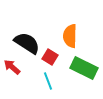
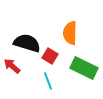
orange semicircle: moved 3 px up
black semicircle: rotated 16 degrees counterclockwise
red square: moved 1 px up
red arrow: moved 1 px up
